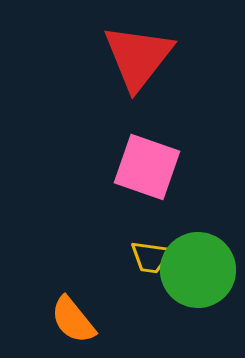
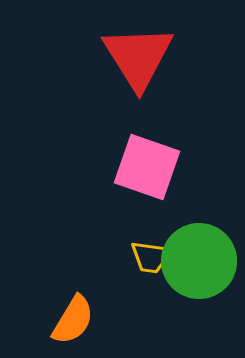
red triangle: rotated 10 degrees counterclockwise
green circle: moved 1 px right, 9 px up
orange semicircle: rotated 110 degrees counterclockwise
